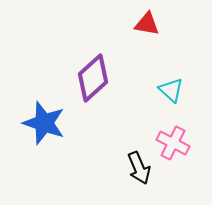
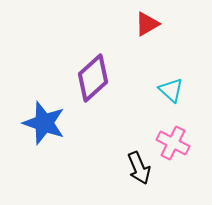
red triangle: rotated 40 degrees counterclockwise
